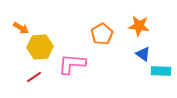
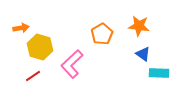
orange arrow: rotated 42 degrees counterclockwise
yellow hexagon: rotated 20 degrees clockwise
pink L-shape: rotated 48 degrees counterclockwise
cyan rectangle: moved 2 px left, 2 px down
red line: moved 1 px left, 1 px up
